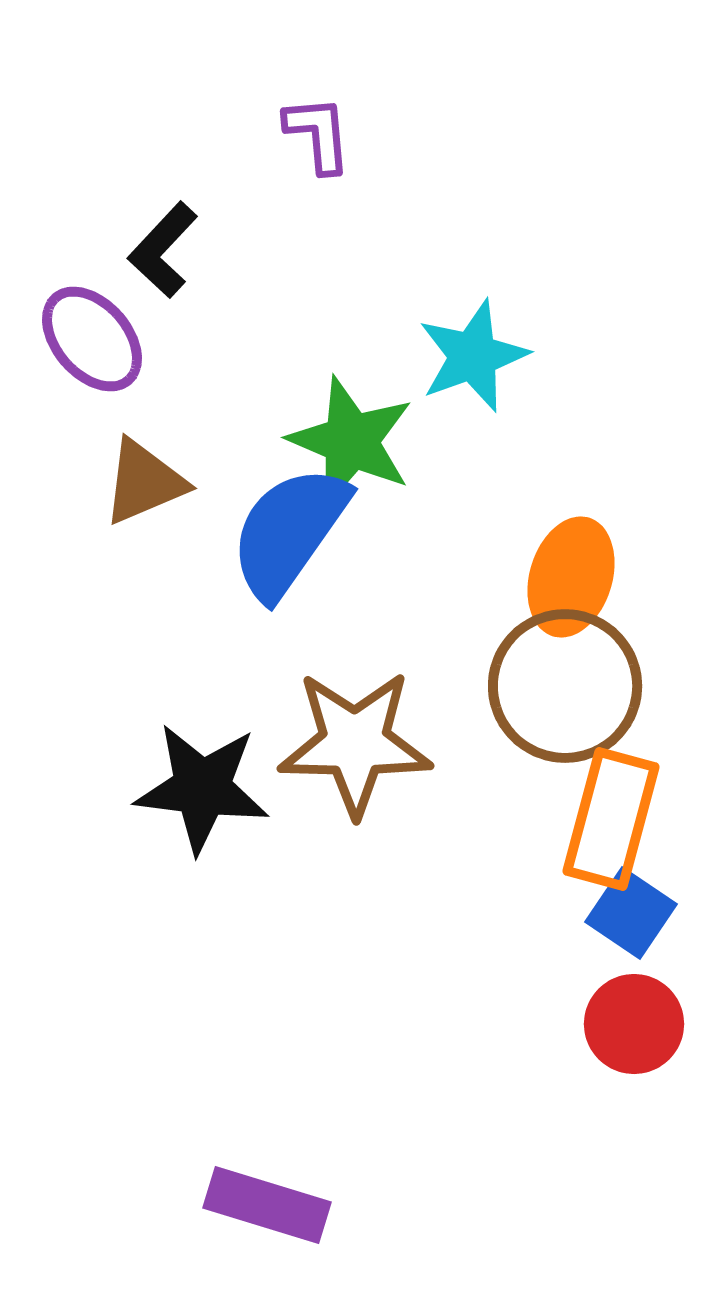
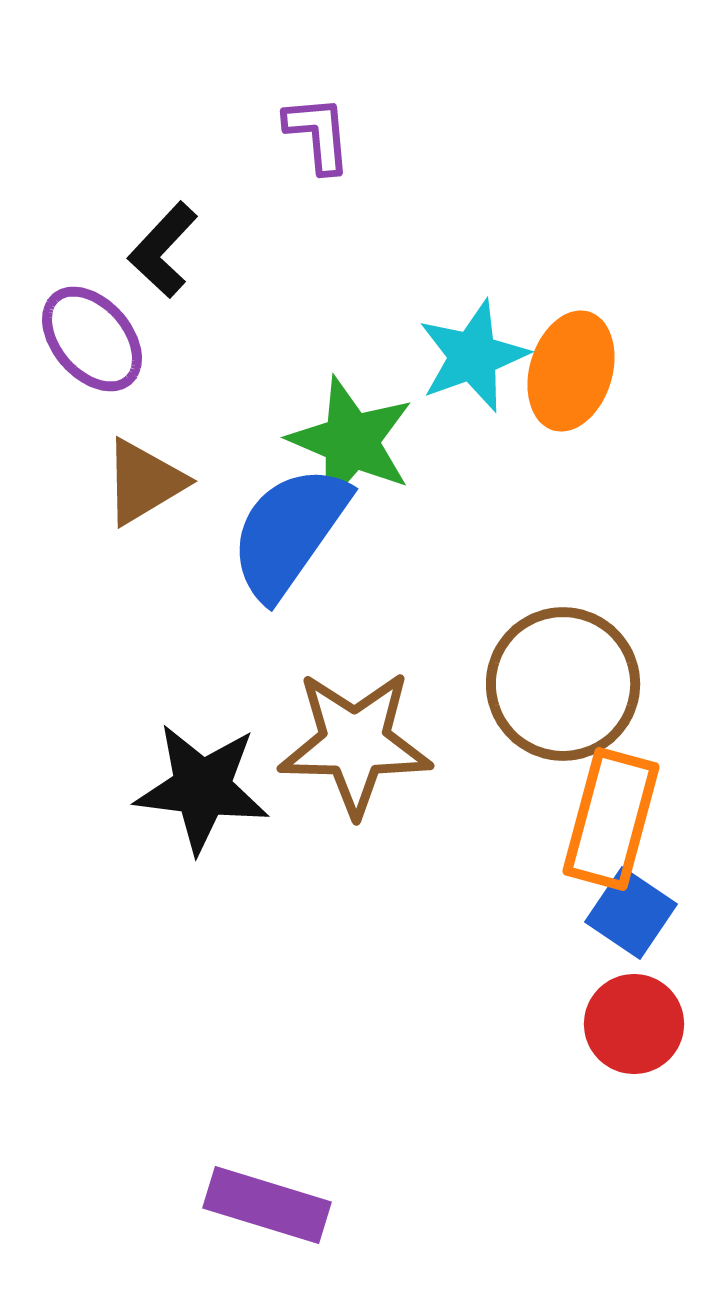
brown triangle: rotated 8 degrees counterclockwise
orange ellipse: moved 206 px up
brown circle: moved 2 px left, 2 px up
